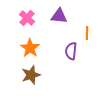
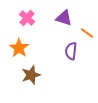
purple triangle: moved 5 px right, 2 px down; rotated 12 degrees clockwise
orange line: rotated 56 degrees counterclockwise
orange star: moved 11 px left
